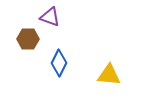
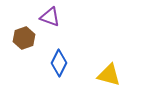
brown hexagon: moved 4 px left, 1 px up; rotated 20 degrees counterclockwise
yellow triangle: rotated 10 degrees clockwise
